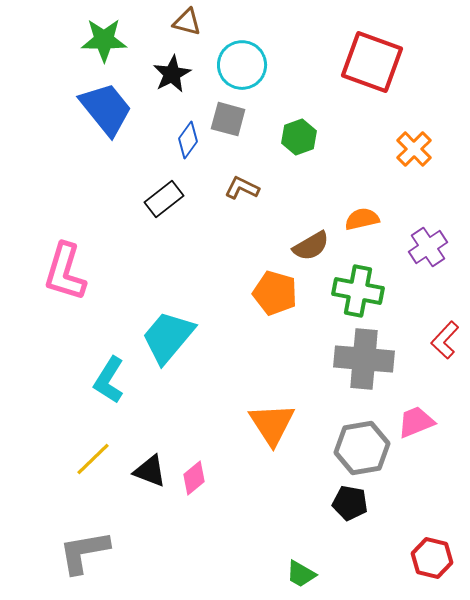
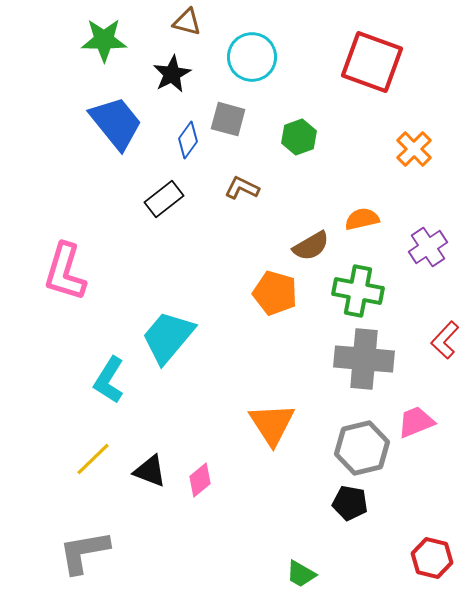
cyan circle: moved 10 px right, 8 px up
blue trapezoid: moved 10 px right, 14 px down
gray hexagon: rotated 4 degrees counterclockwise
pink diamond: moved 6 px right, 2 px down
